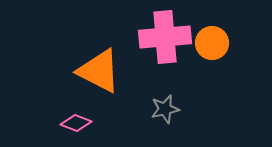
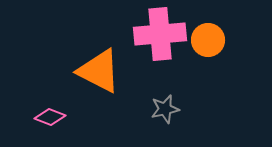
pink cross: moved 5 px left, 3 px up
orange circle: moved 4 px left, 3 px up
pink diamond: moved 26 px left, 6 px up
